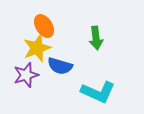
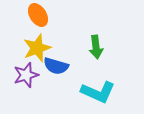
orange ellipse: moved 6 px left, 11 px up
green arrow: moved 9 px down
blue semicircle: moved 4 px left
